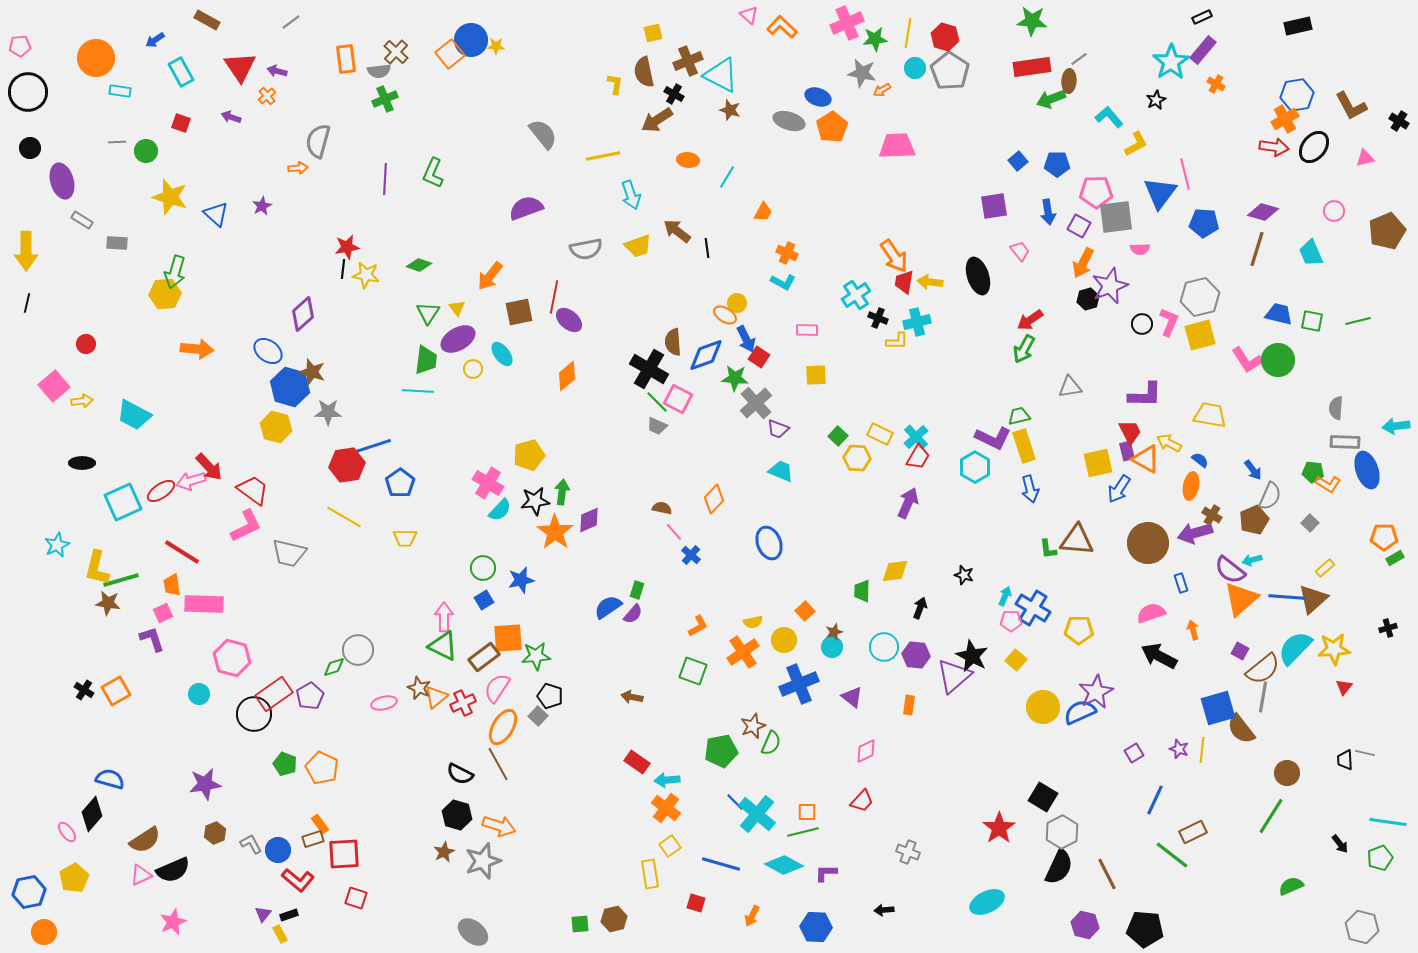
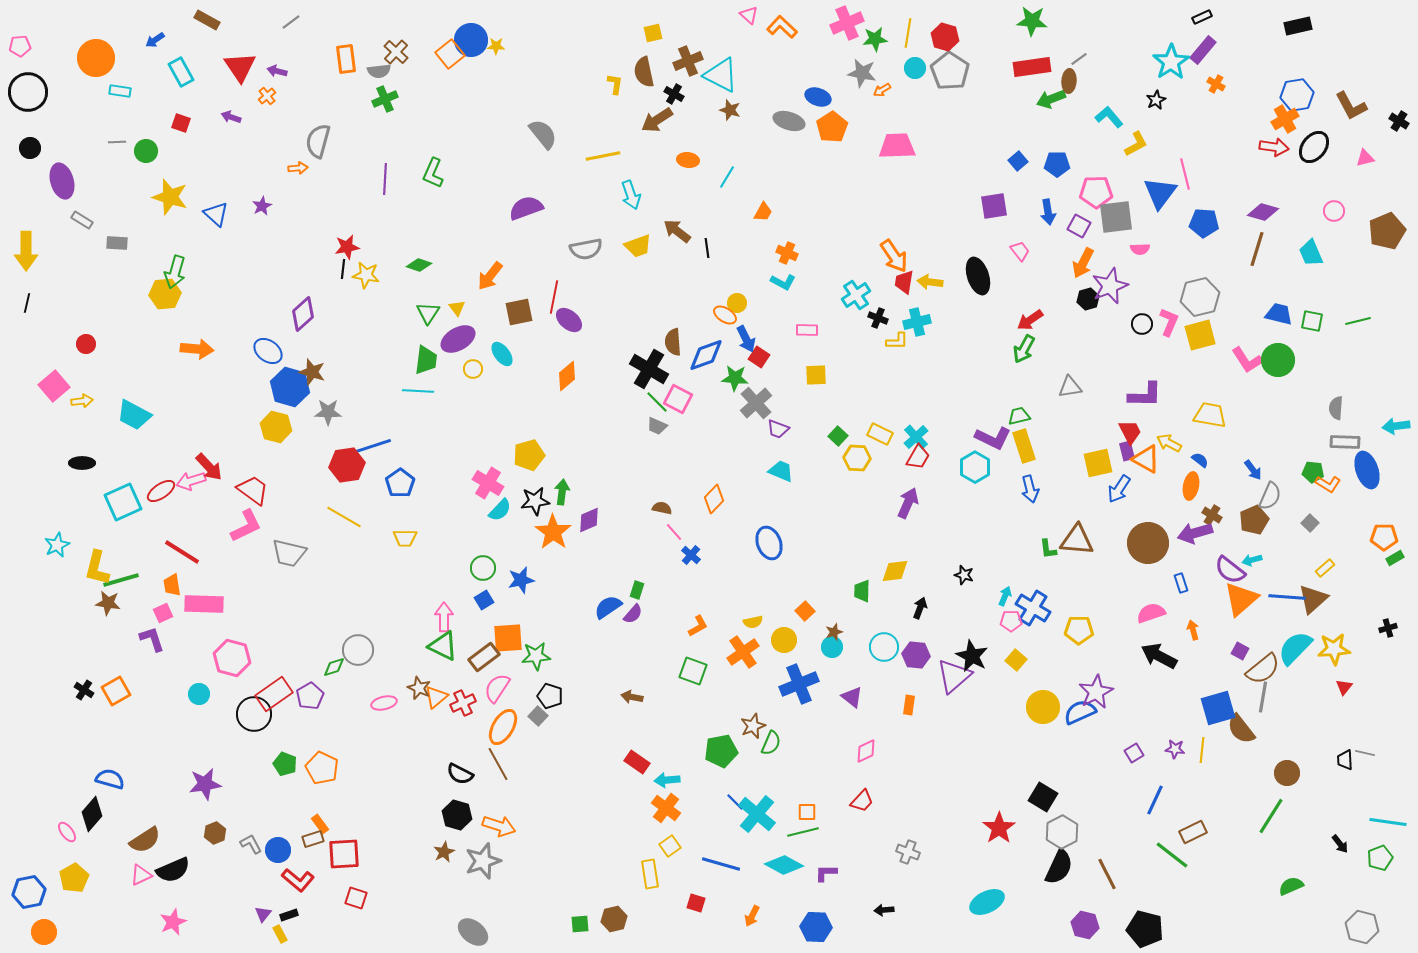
orange star at (555, 532): moved 2 px left
purple star at (1179, 749): moved 4 px left; rotated 12 degrees counterclockwise
black pentagon at (1145, 929): rotated 9 degrees clockwise
